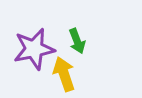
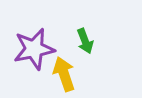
green arrow: moved 8 px right
